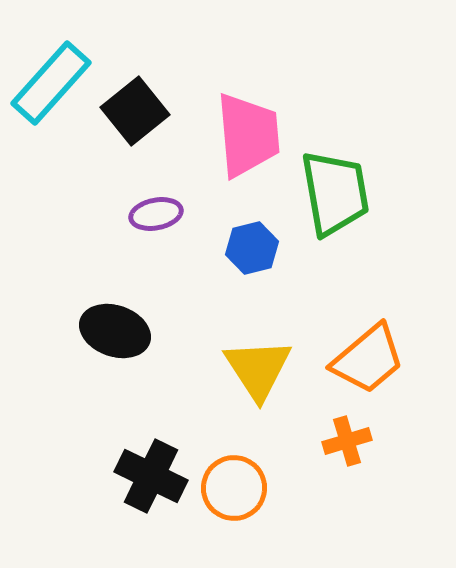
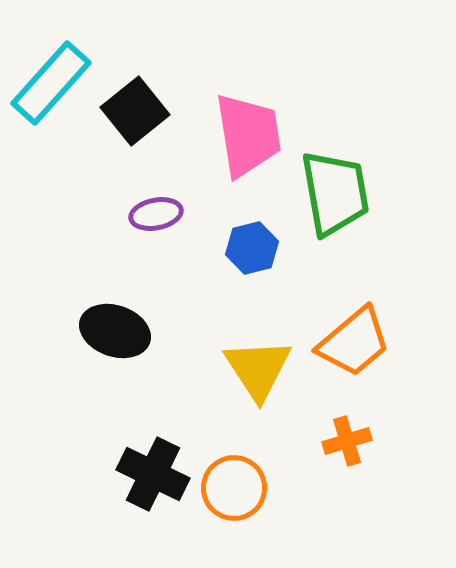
pink trapezoid: rotated 4 degrees counterclockwise
orange trapezoid: moved 14 px left, 17 px up
black cross: moved 2 px right, 2 px up
